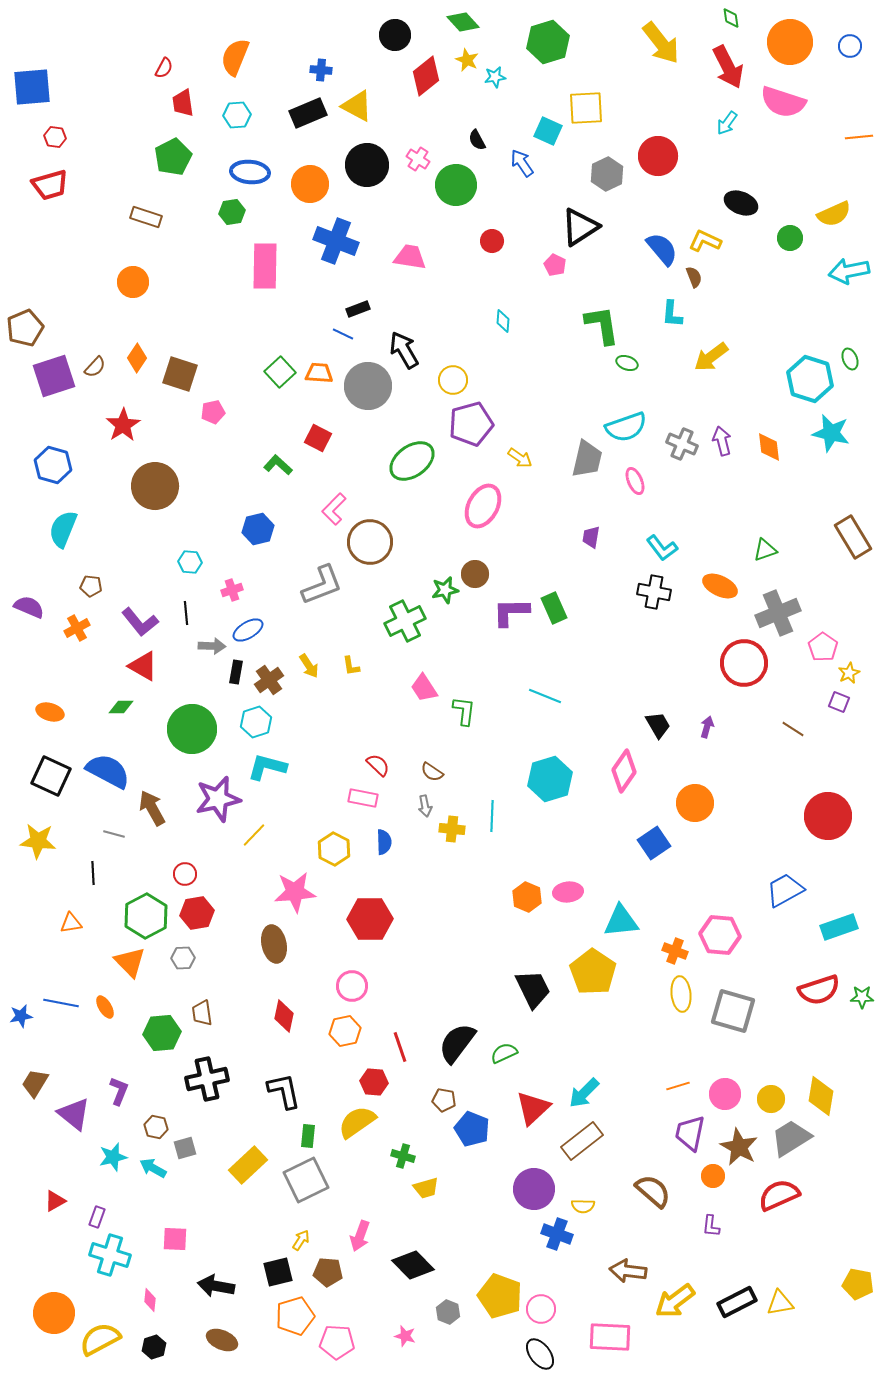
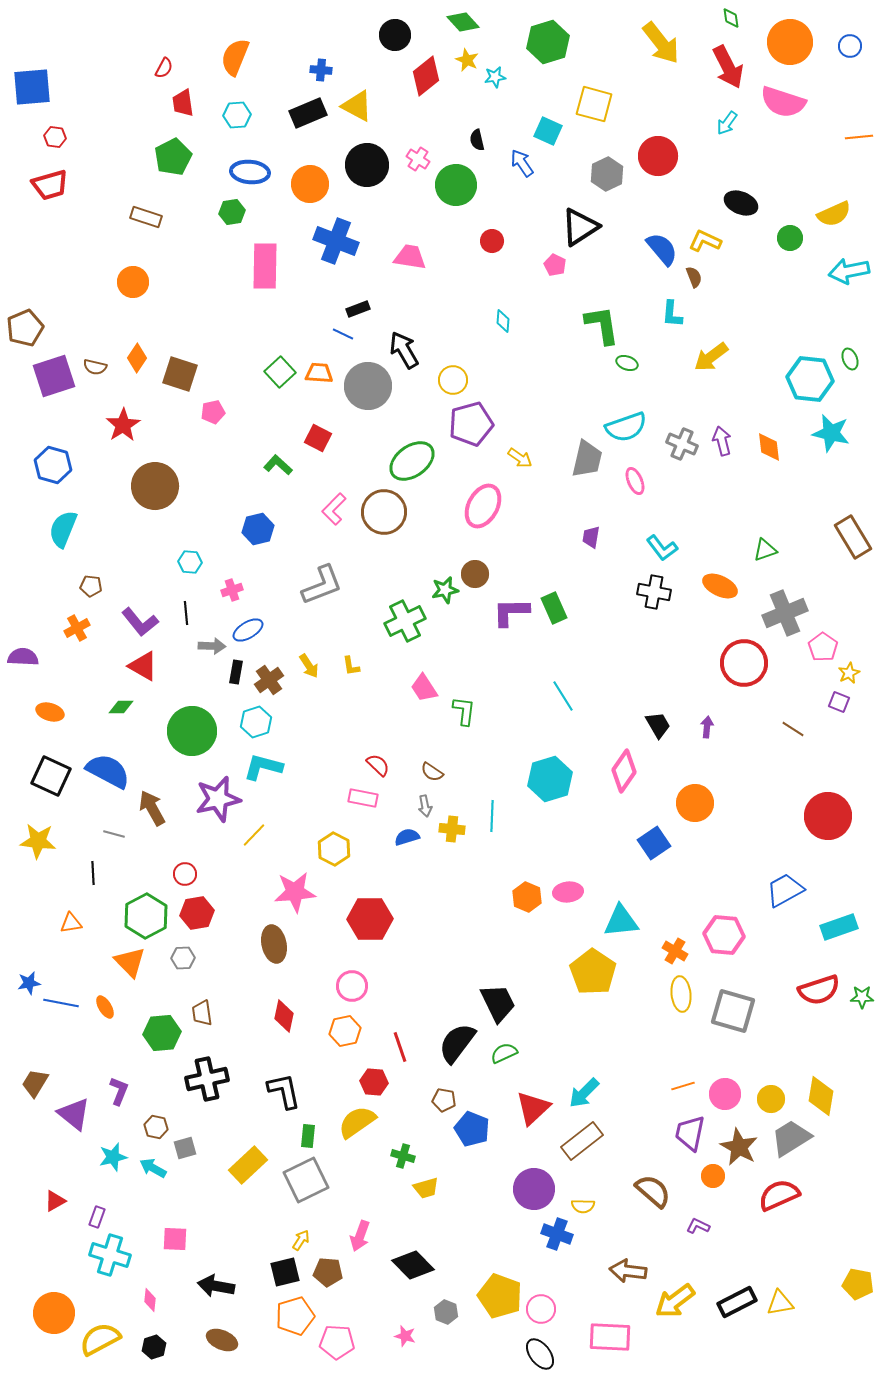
yellow square at (586, 108): moved 8 px right, 4 px up; rotated 18 degrees clockwise
black semicircle at (477, 140): rotated 15 degrees clockwise
brown semicircle at (95, 367): rotated 60 degrees clockwise
cyan hexagon at (810, 379): rotated 12 degrees counterclockwise
brown circle at (370, 542): moved 14 px right, 30 px up
purple semicircle at (29, 607): moved 6 px left, 50 px down; rotated 20 degrees counterclockwise
gray cross at (778, 613): moved 7 px right
cyan line at (545, 696): moved 18 px right; rotated 36 degrees clockwise
purple arrow at (707, 727): rotated 10 degrees counterclockwise
green circle at (192, 729): moved 2 px down
cyan L-shape at (267, 767): moved 4 px left
blue semicircle at (384, 842): moved 23 px right, 5 px up; rotated 105 degrees counterclockwise
pink hexagon at (720, 935): moved 4 px right
orange cross at (675, 951): rotated 10 degrees clockwise
black trapezoid at (533, 989): moved 35 px left, 14 px down
blue star at (21, 1016): moved 8 px right, 33 px up
orange line at (678, 1086): moved 5 px right
purple L-shape at (711, 1226): moved 13 px left; rotated 110 degrees clockwise
black square at (278, 1272): moved 7 px right
gray hexagon at (448, 1312): moved 2 px left
